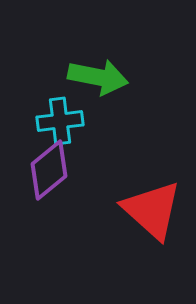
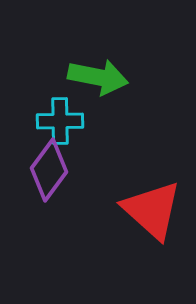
cyan cross: rotated 6 degrees clockwise
purple diamond: rotated 14 degrees counterclockwise
